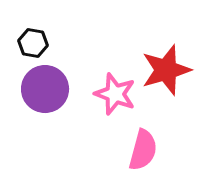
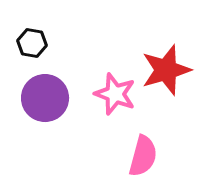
black hexagon: moved 1 px left
purple circle: moved 9 px down
pink semicircle: moved 6 px down
